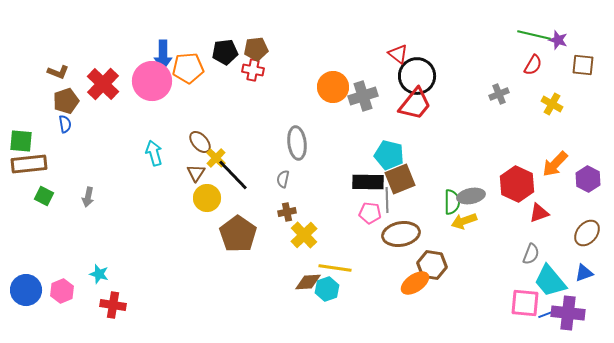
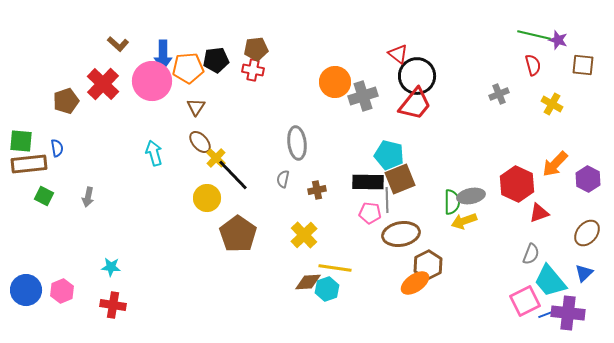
black pentagon at (225, 52): moved 9 px left, 8 px down
red semicircle at (533, 65): rotated 45 degrees counterclockwise
brown L-shape at (58, 72): moved 60 px right, 28 px up; rotated 20 degrees clockwise
orange circle at (333, 87): moved 2 px right, 5 px up
blue semicircle at (65, 124): moved 8 px left, 24 px down
brown triangle at (196, 173): moved 66 px up
brown cross at (287, 212): moved 30 px right, 22 px up
brown hexagon at (432, 265): moved 4 px left; rotated 24 degrees clockwise
blue triangle at (584, 273): rotated 24 degrees counterclockwise
cyan star at (99, 274): moved 12 px right, 7 px up; rotated 12 degrees counterclockwise
pink square at (525, 303): moved 2 px up; rotated 32 degrees counterclockwise
